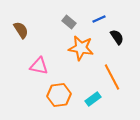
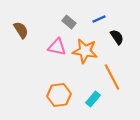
orange star: moved 4 px right, 3 px down
pink triangle: moved 18 px right, 19 px up
cyan rectangle: rotated 14 degrees counterclockwise
